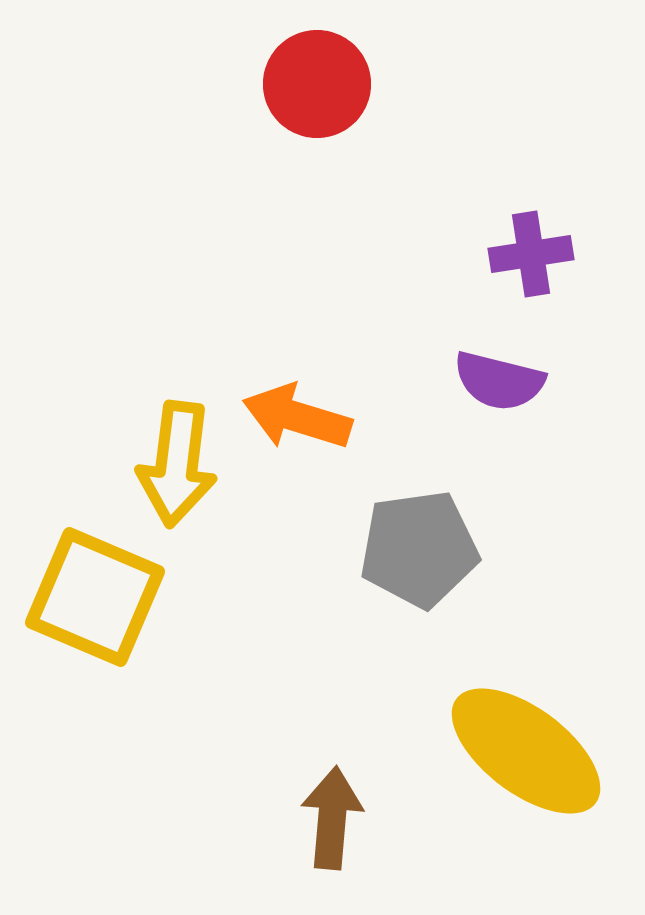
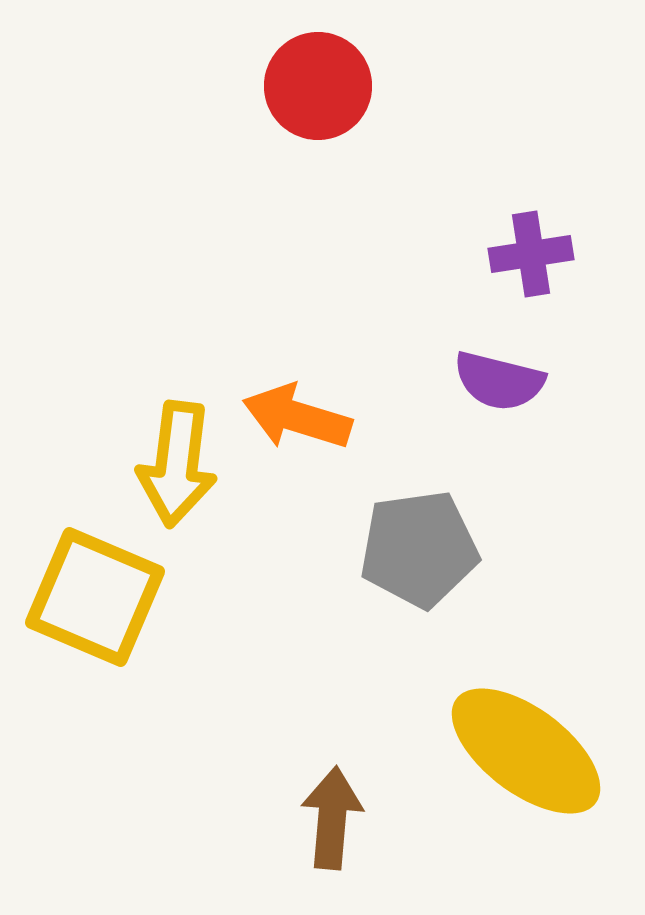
red circle: moved 1 px right, 2 px down
